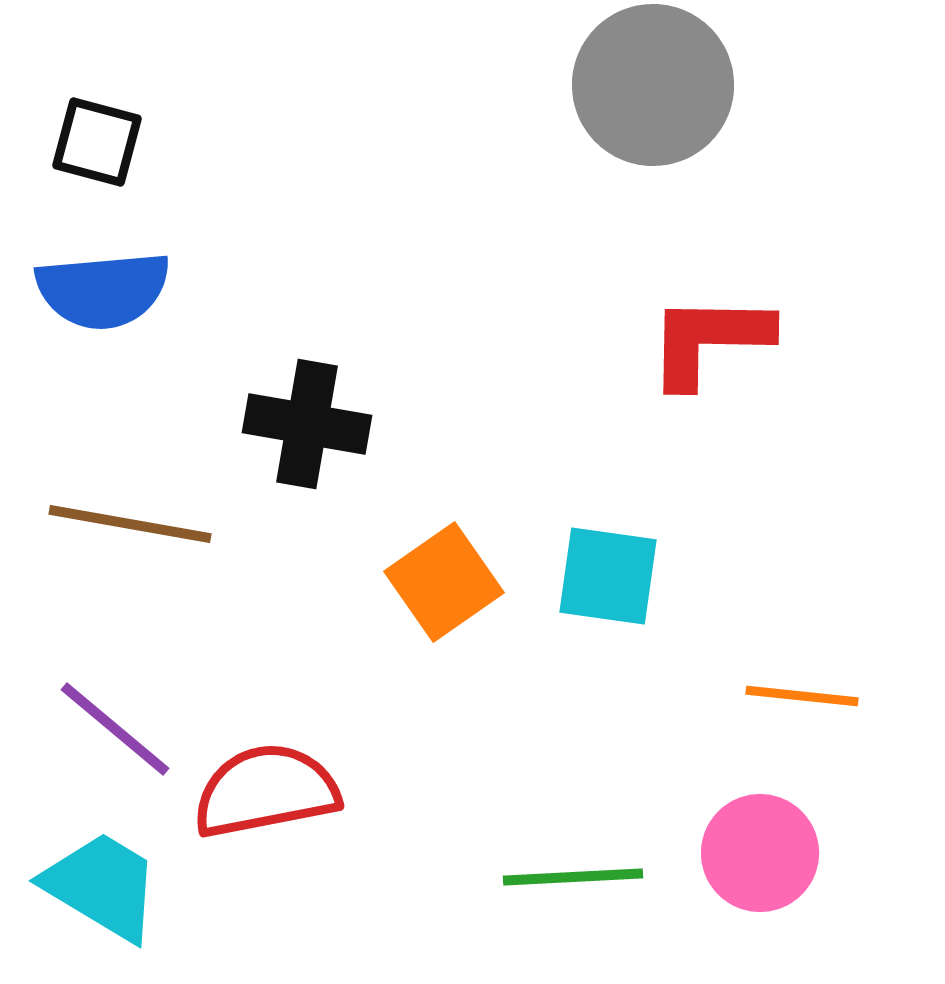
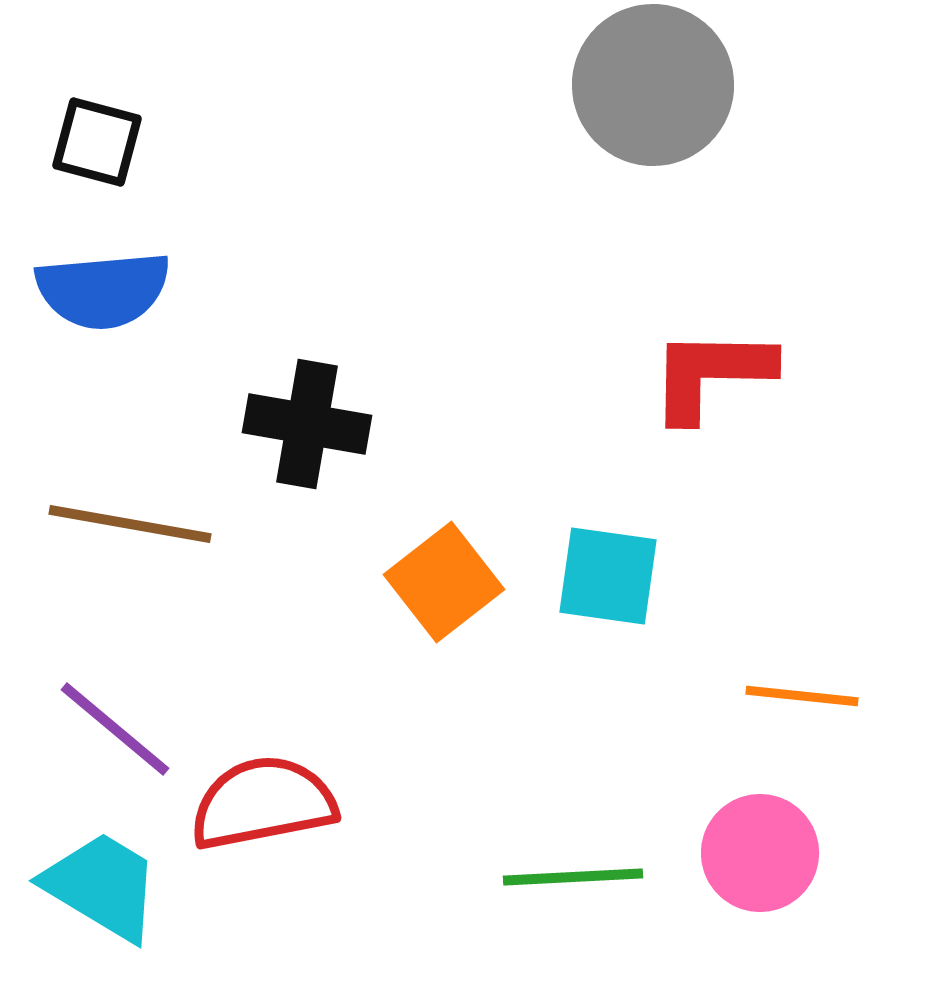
red L-shape: moved 2 px right, 34 px down
orange square: rotated 3 degrees counterclockwise
red semicircle: moved 3 px left, 12 px down
